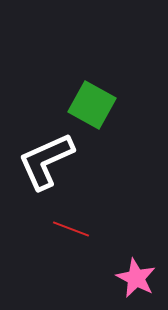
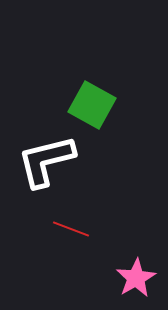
white L-shape: rotated 10 degrees clockwise
pink star: rotated 15 degrees clockwise
